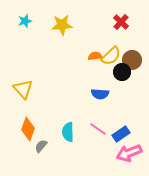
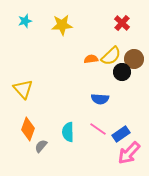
red cross: moved 1 px right, 1 px down
orange semicircle: moved 4 px left, 3 px down
brown circle: moved 2 px right, 1 px up
blue semicircle: moved 5 px down
pink arrow: rotated 25 degrees counterclockwise
